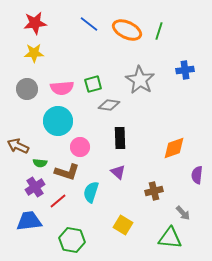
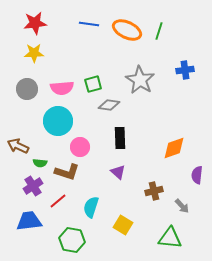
blue line: rotated 30 degrees counterclockwise
purple cross: moved 2 px left, 1 px up
cyan semicircle: moved 15 px down
gray arrow: moved 1 px left, 7 px up
